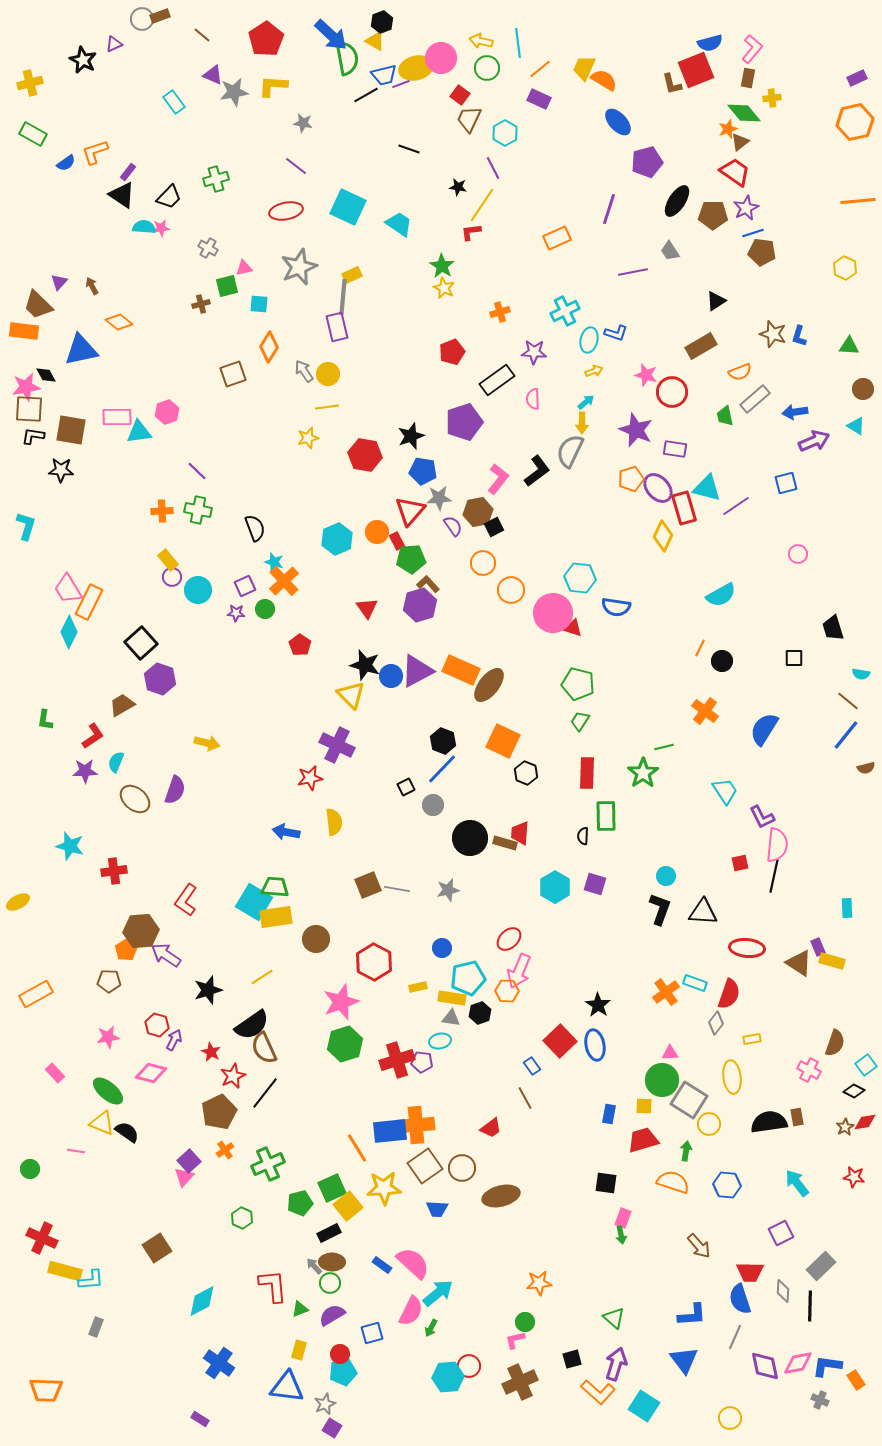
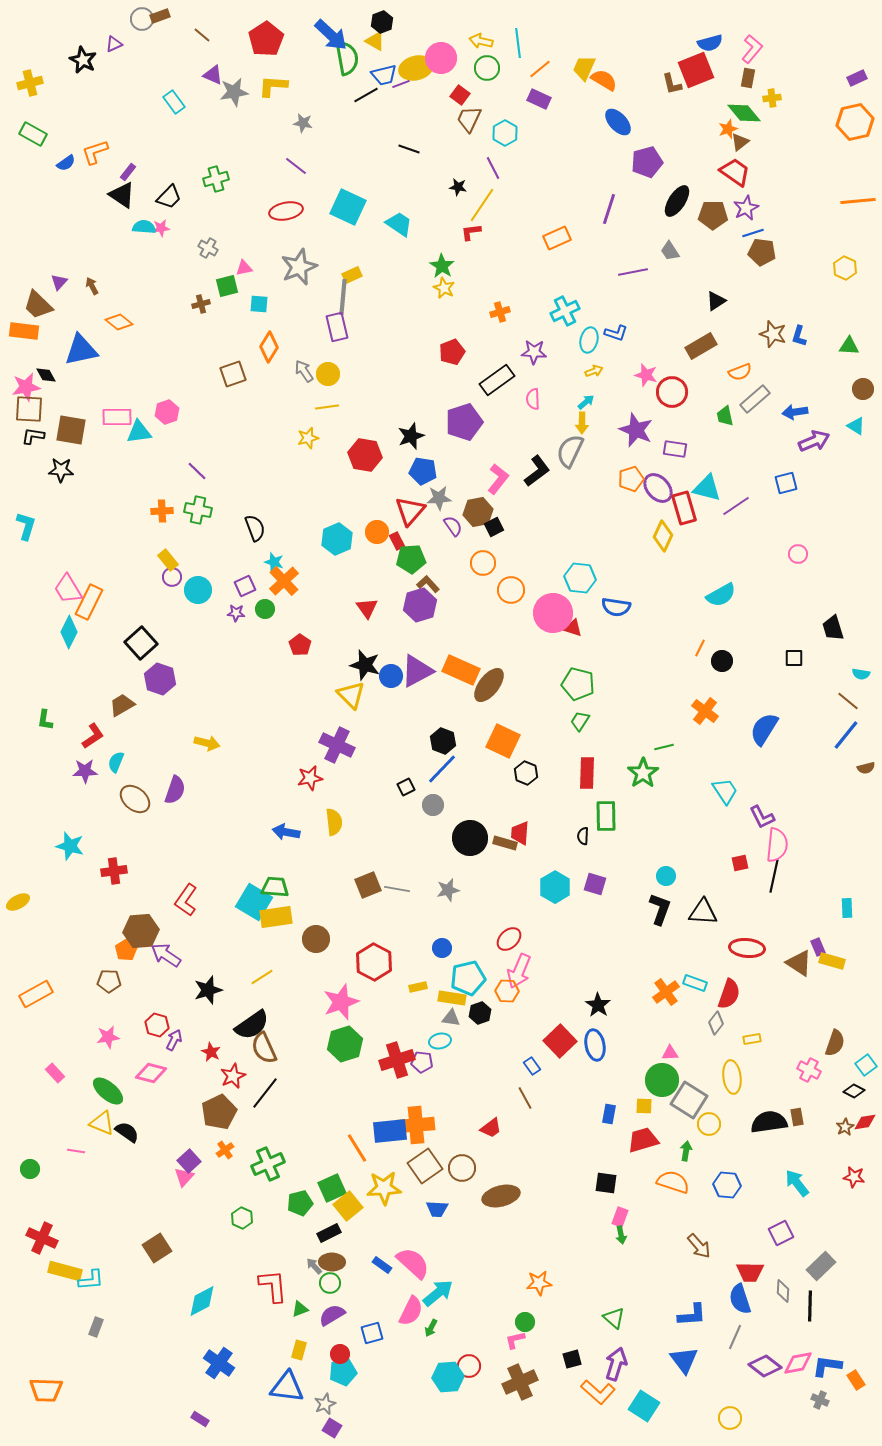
pink rectangle at (623, 1218): moved 3 px left, 1 px up
purple diamond at (765, 1366): rotated 40 degrees counterclockwise
